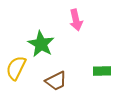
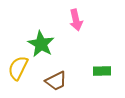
yellow semicircle: moved 2 px right
